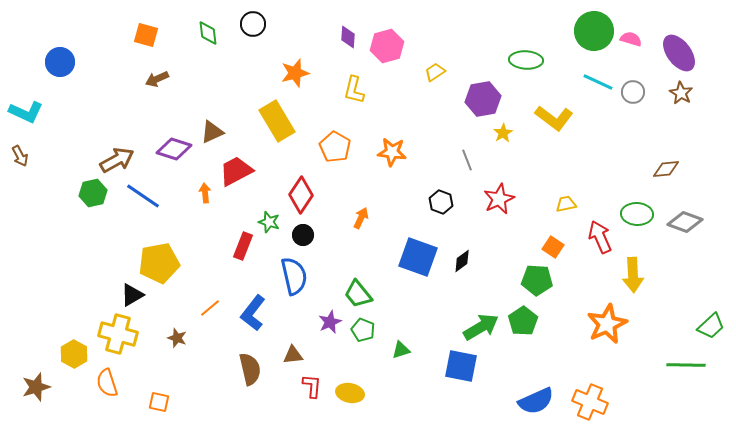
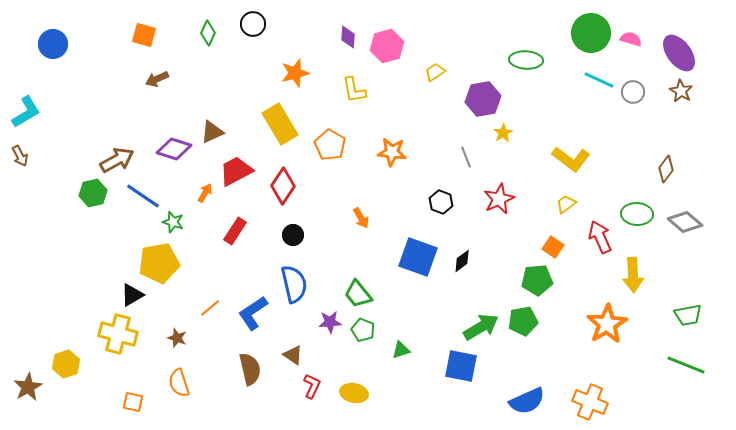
green circle at (594, 31): moved 3 px left, 2 px down
green diamond at (208, 33): rotated 30 degrees clockwise
orange square at (146, 35): moved 2 px left
blue circle at (60, 62): moved 7 px left, 18 px up
cyan line at (598, 82): moved 1 px right, 2 px up
yellow L-shape at (354, 90): rotated 24 degrees counterclockwise
brown star at (681, 93): moved 2 px up
cyan L-shape at (26, 112): rotated 56 degrees counterclockwise
yellow L-shape at (554, 118): moved 17 px right, 41 px down
yellow rectangle at (277, 121): moved 3 px right, 3 px down
orange pentagon at (335, 147): moved 5 px left, 2 px up
gray line at (467, 160): moved 1 px left, 3 px up
brown diamond at (666, 169): rotated 48 degrees counterclockwise
orange arrow at (205, 193): rotated 36 degrees clockwise
red diamond at (301, 195): moved 18 px left, 9 px up
yellow trapezoid at (566, 204): rotated 25 degrees counterclockwise
orange arrow at (361, 218): rotated 125 degrees clockwise
green star at (269, 222): moved 96 px left
gray diamond at (685, 222): rotated 20 degrees clockwise
black circle at (303, 235): moved 10 px left
red rectangle at (243, 246): moved 8 px left, 15 px up; rotated 12 degrees clockwise
blue semicircle at (294, 276): moved 8 px down
green pentagon at (537, 280): rotated 8 degrees counterclockwise
blue L-shape at (253, 313): rotated 18 degrees clockwise
green pentagon at (523, 321): rotated 24 degrees clockwise
purple star at (330, 322): rotated 20 degrees clockwise
orange star at (607, 324): rotated 6 degrees counterclockwise
green trapezoid at (711, 326): moved 23 px left, 11 px up; rotated 32 degrees clockwise
yellow hexagon at (74, 354): moved 8 px left, 10 px down; rotated 12 degrees clockwise
brown triangle at (293, 355): rotated 40 degrees clockwise
green line at (686, 365): rotated 21 degrees clockwise
orange semicircle at (107, 383): moved 72 px right
red L-shape at (312, 386): rotated 20 degrees clockwise
brown star at (36, 387): moved 8 px left; rotated 12 degrees counterclockwise
yellow ellipse at (350, 393): moved 4 px right
blue semicircle at (536, 401): moved 9 px left
orange square at (159, 402): moved 26 px left
